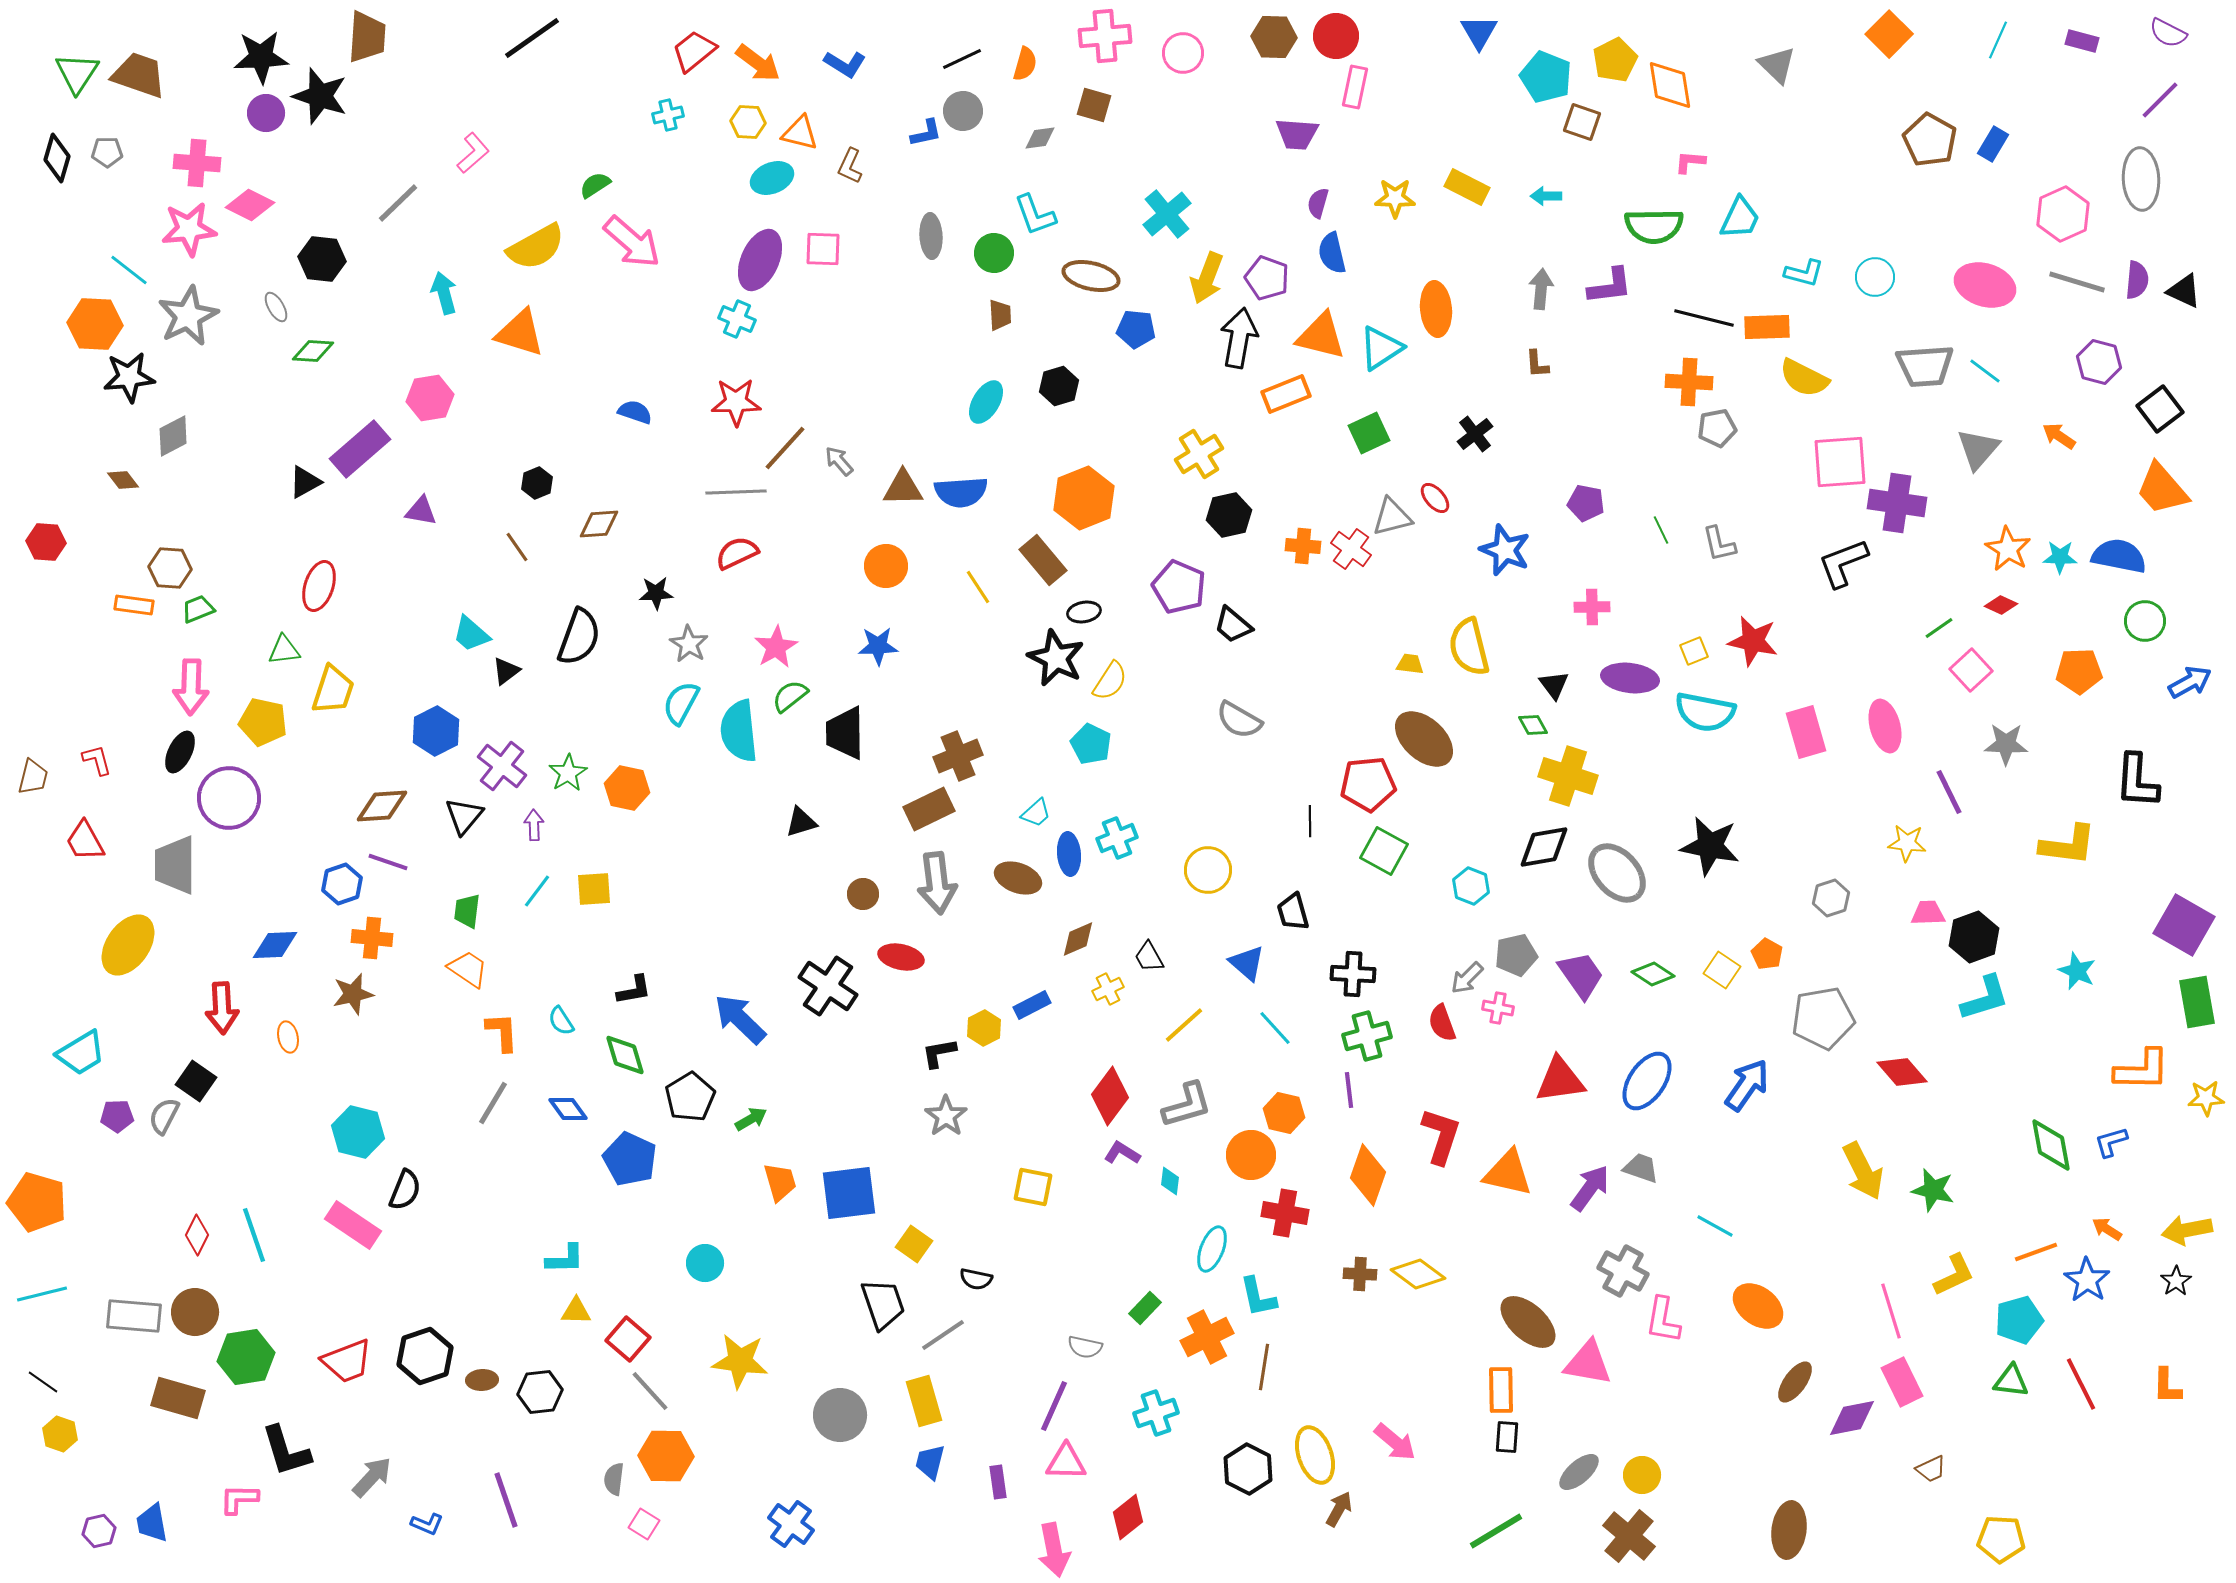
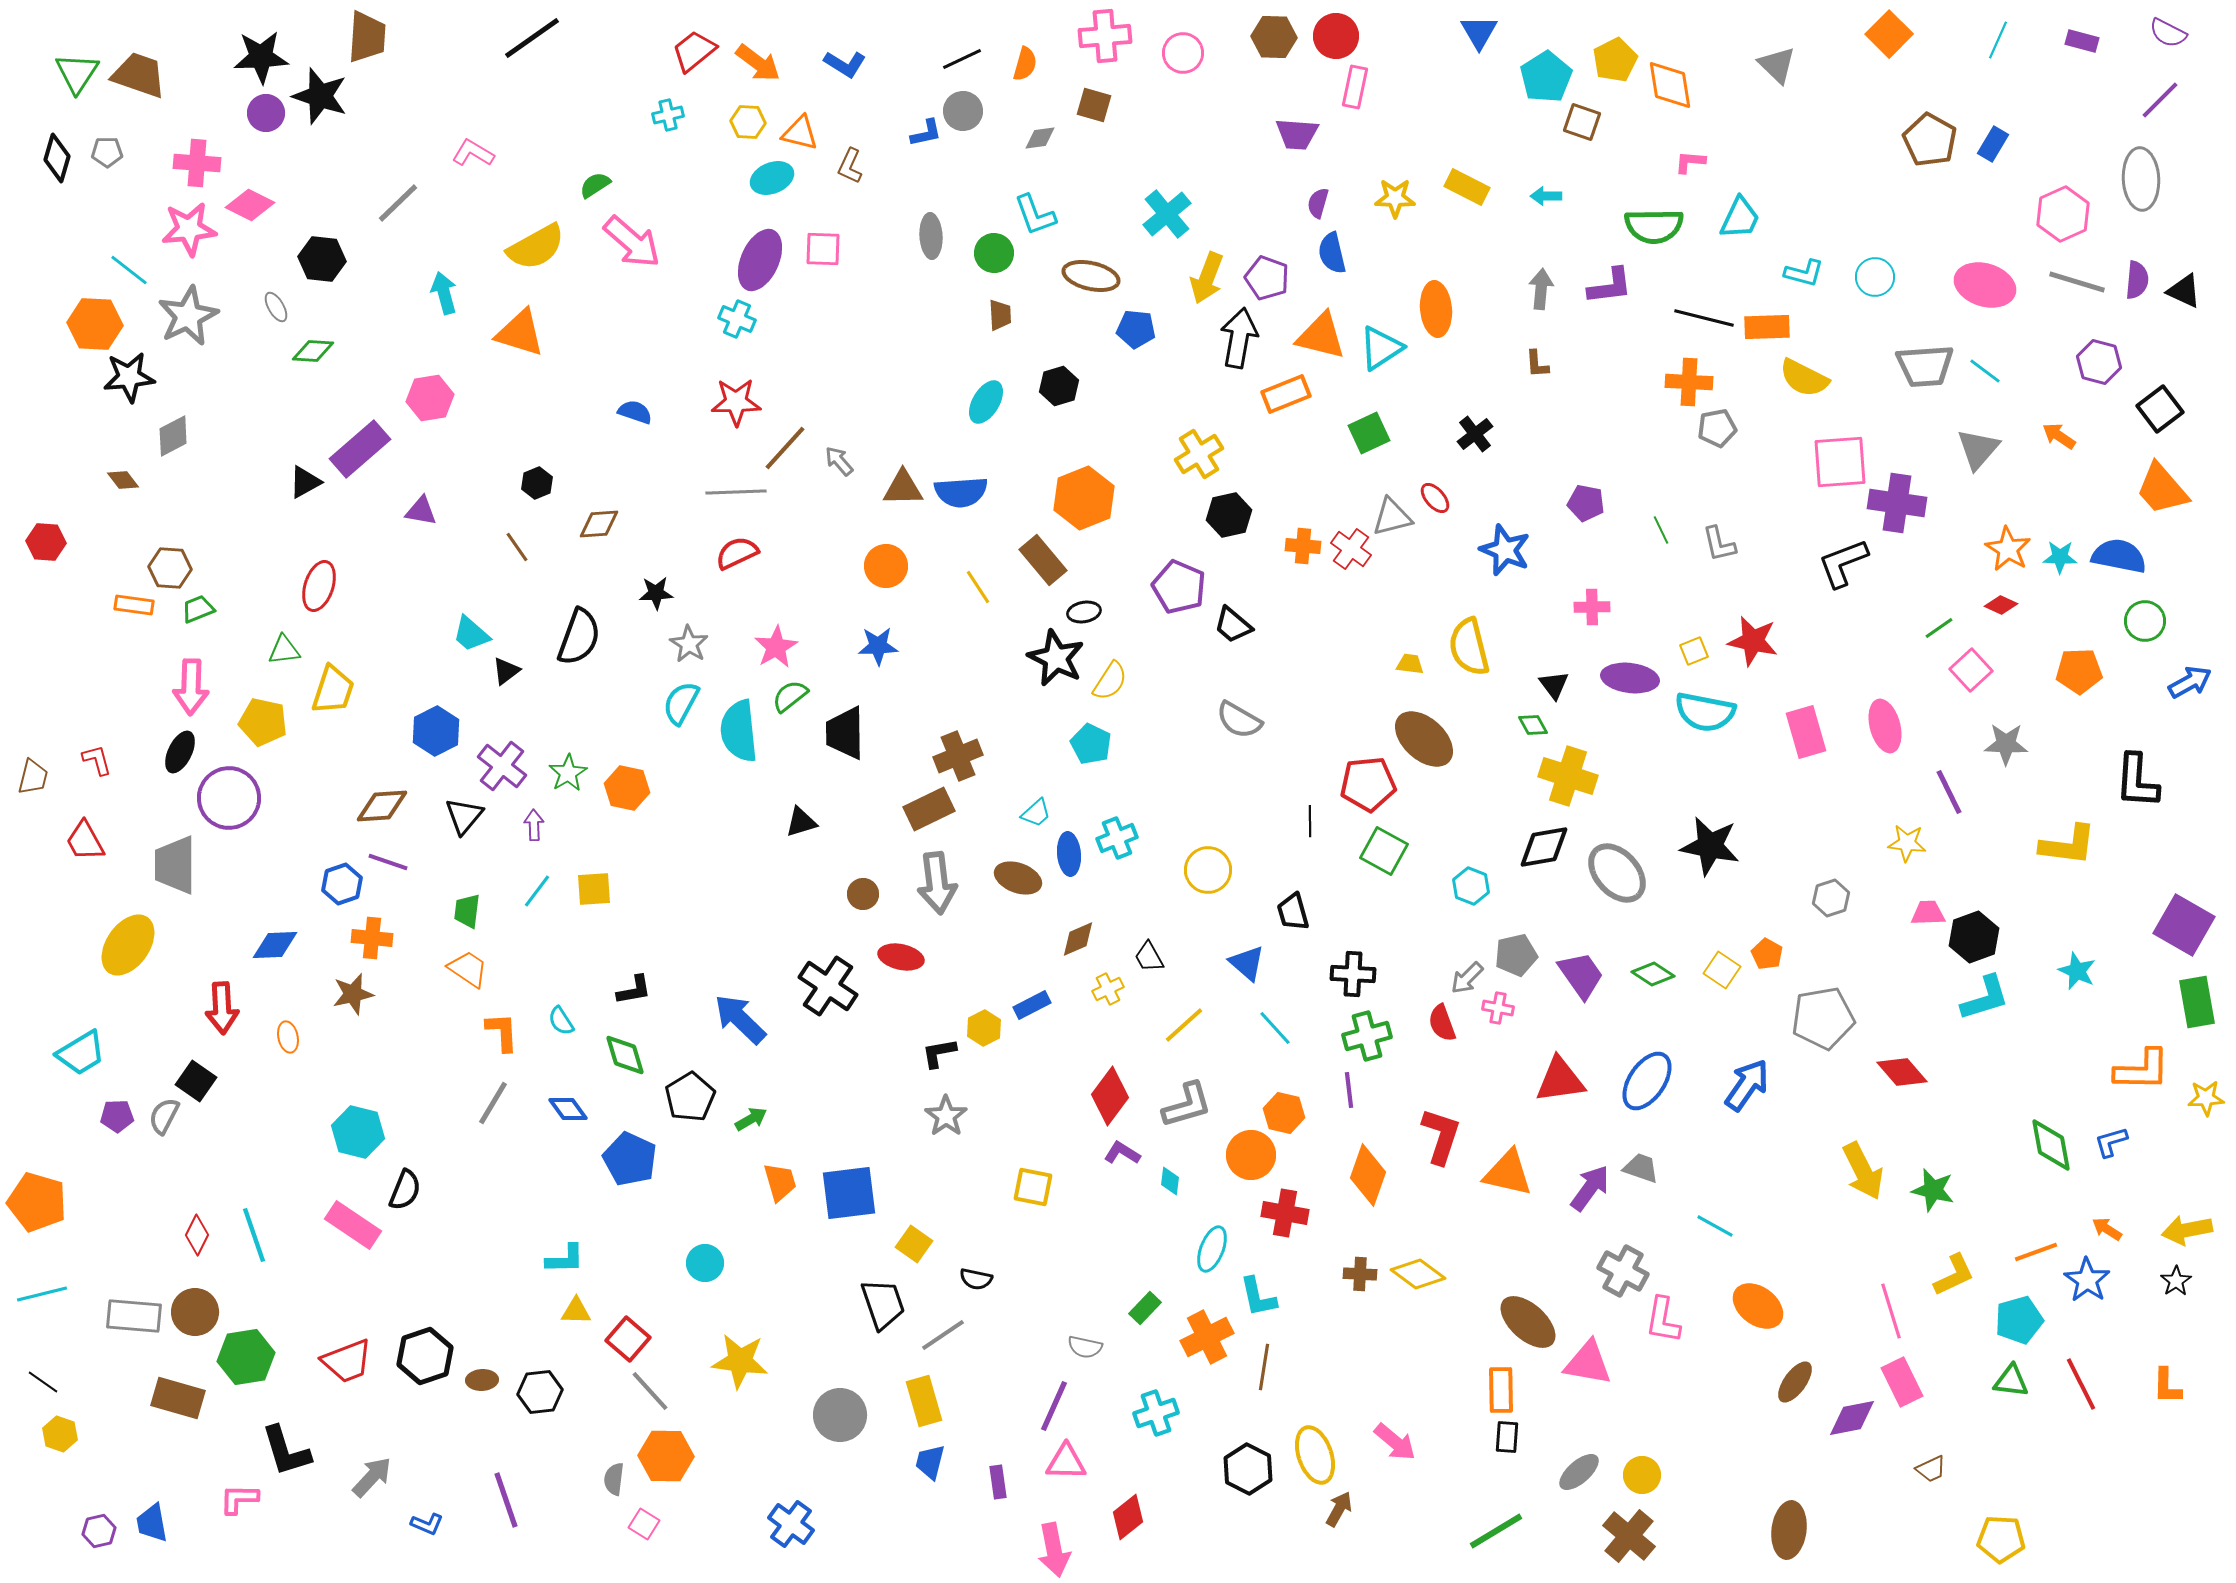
cyan pentagon at (1546, 77): rotated 18 degrees clockwise
pink L-shape at (473, 153): rotated 108 degrees counterclockwise
